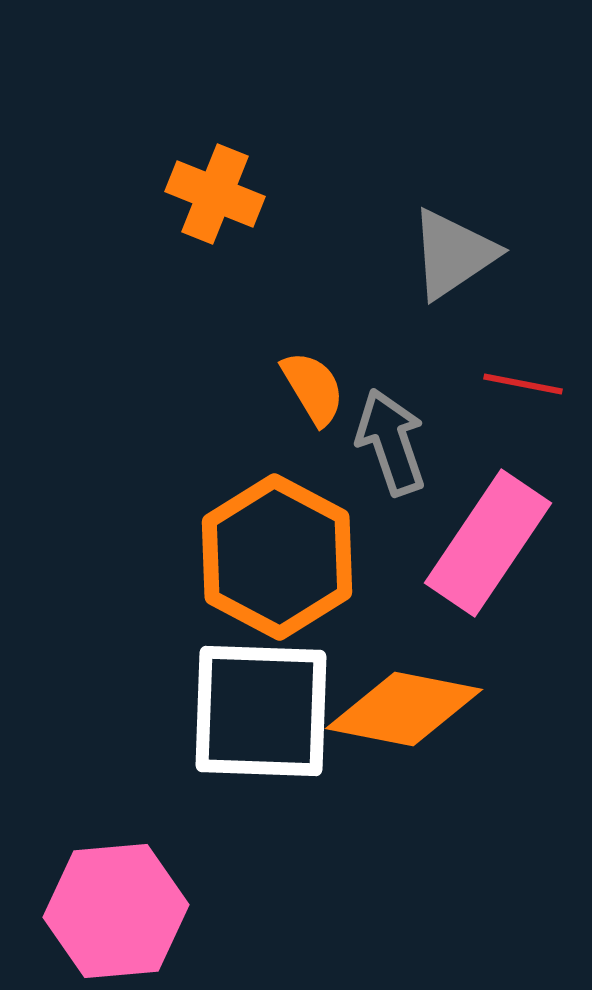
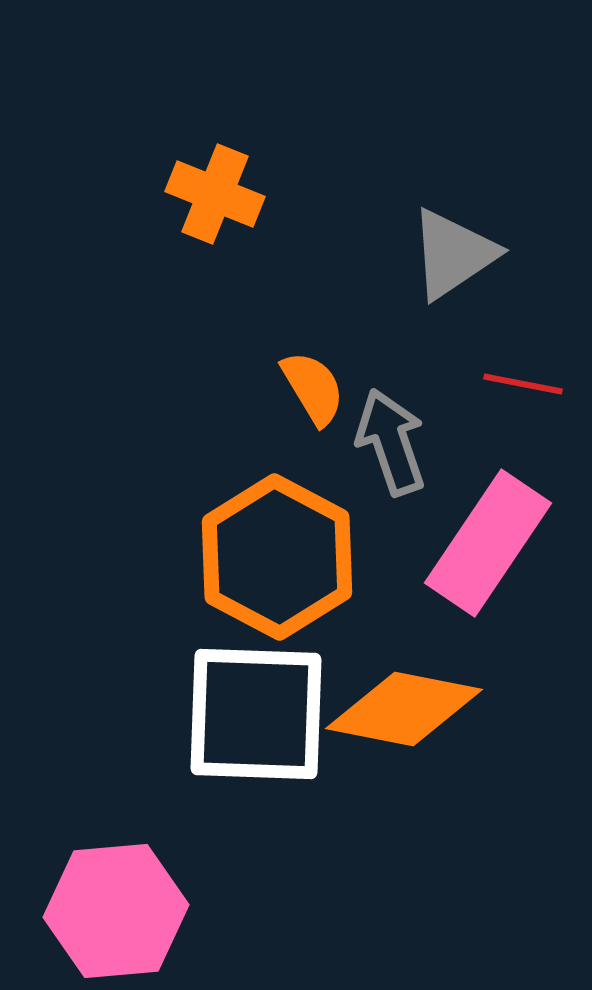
white square: moved 5 px left, 3 px down
